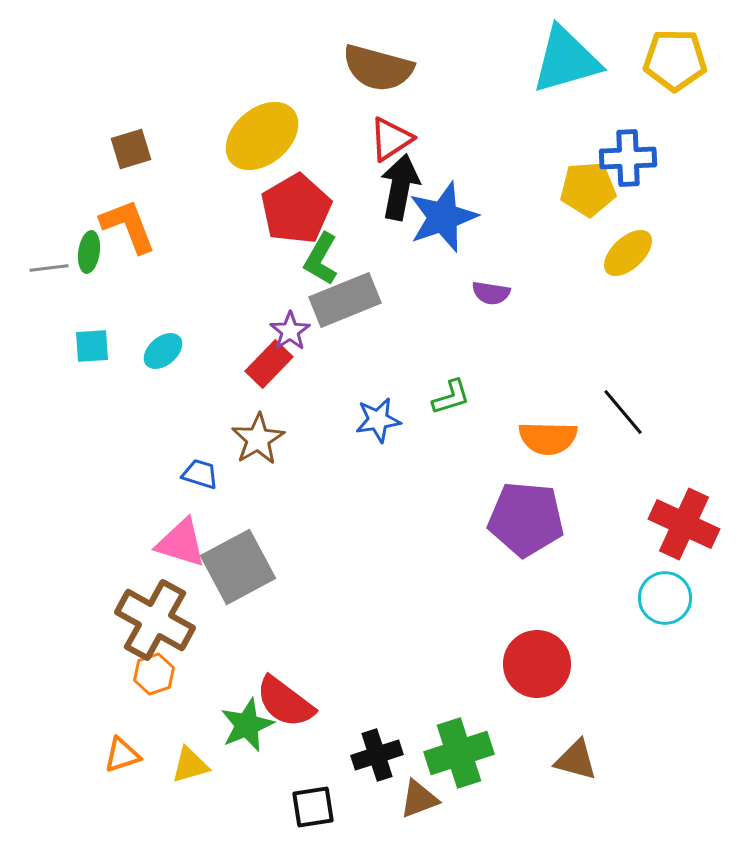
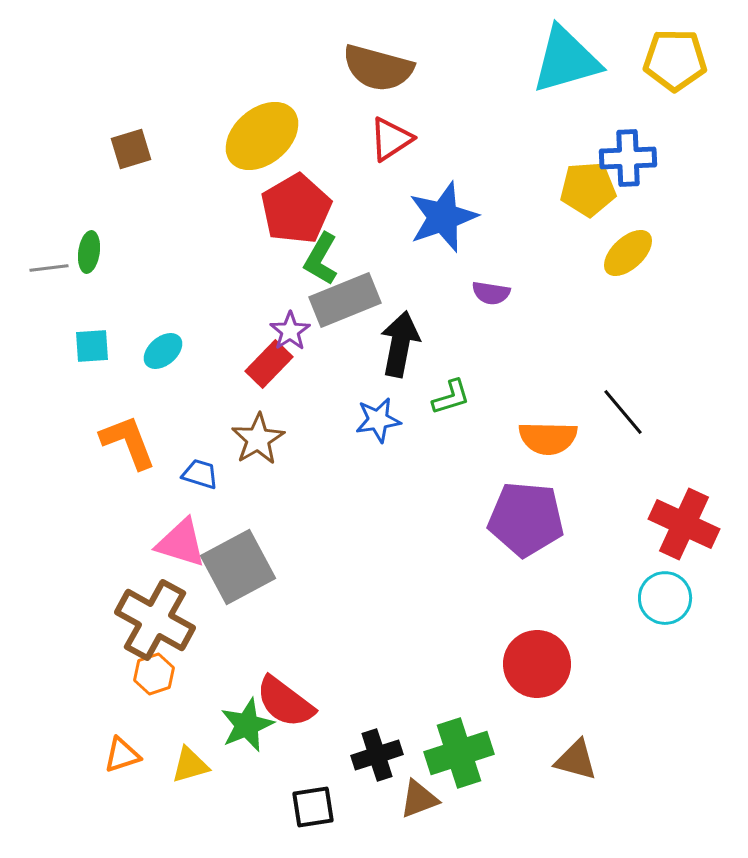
black arrow at (400, 187): moved 157 px down
orange L-shape at (128, 226): moved 216 px down
